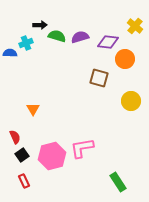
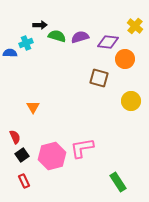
orange triangle: moved 2 px up
